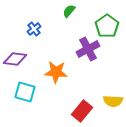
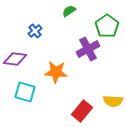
green semicircle: rotated 16 degrees clockwise
blue cross: moved 1 px right, 2 px down
